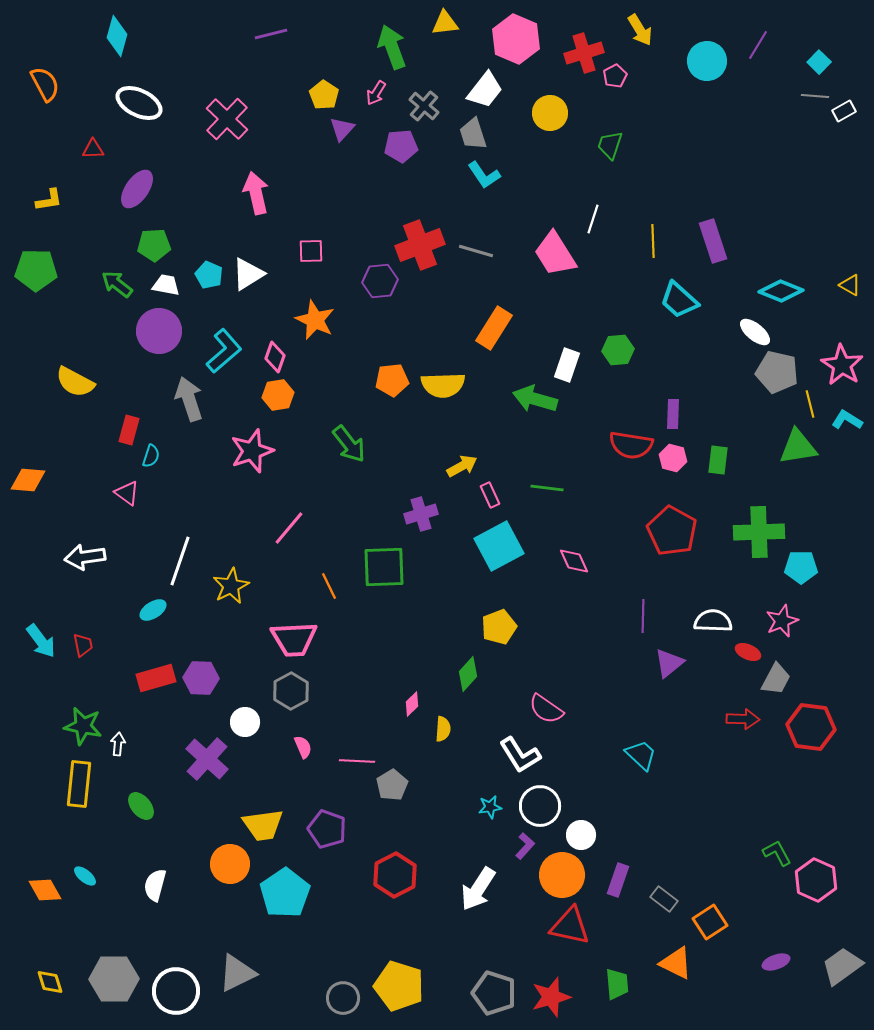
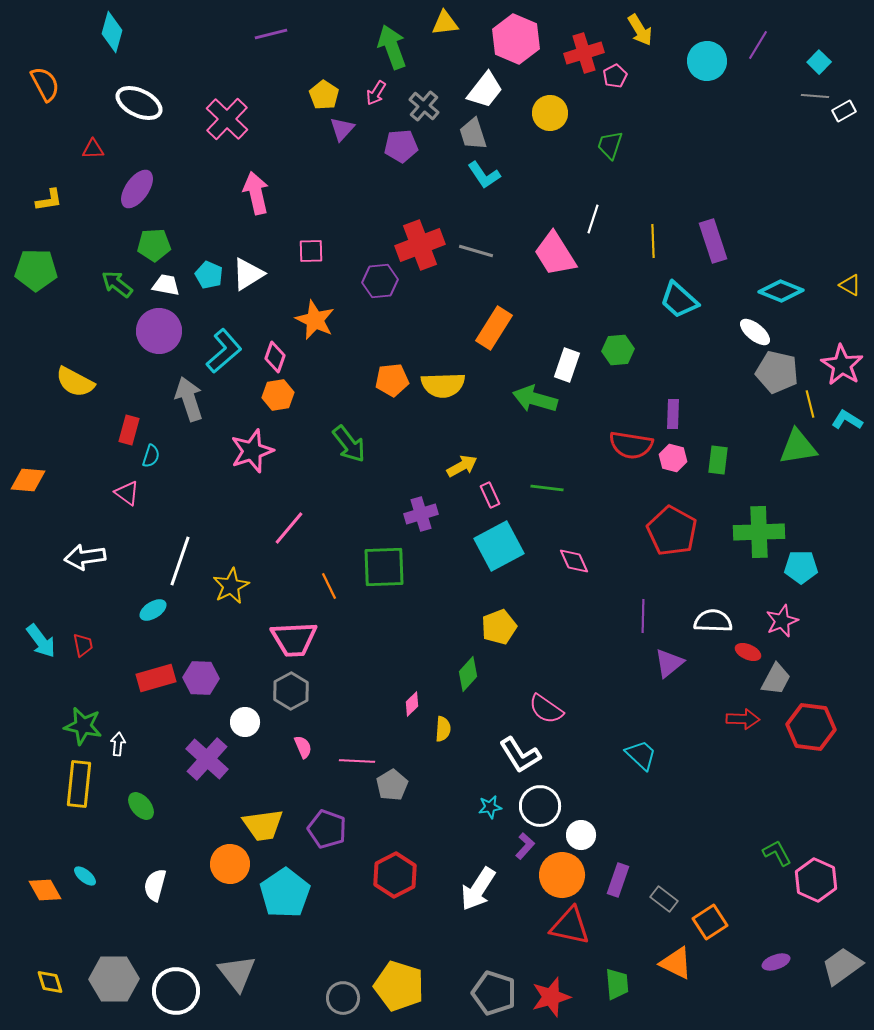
cyan diamond at (117, 36): moved 5 px left, 4 px up
gray triangle at (237, 973): rotated 42 degrees counterclockwise
